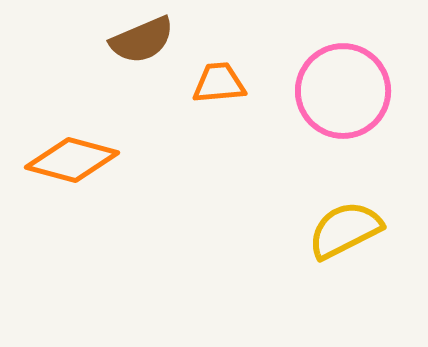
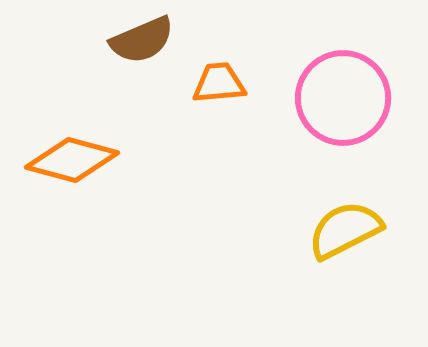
pink circle: moved 7 px down
